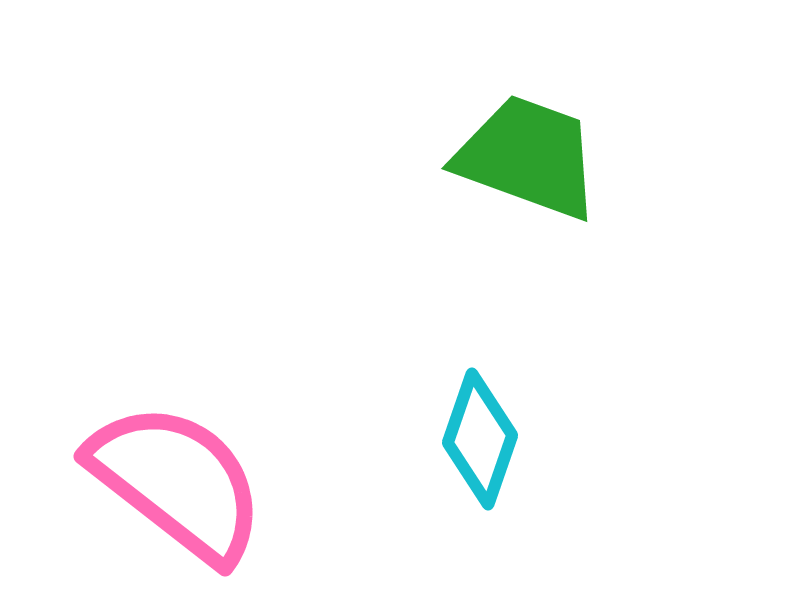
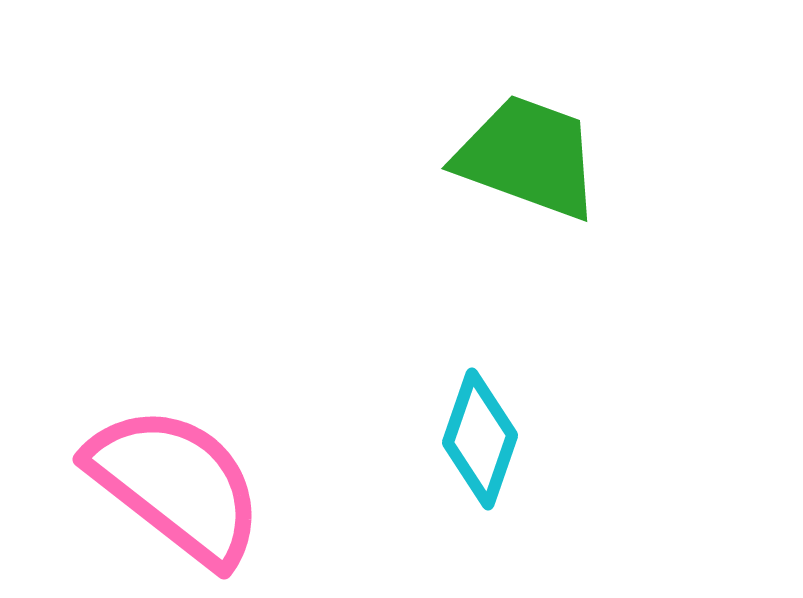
pink semicircle: moved 1 px left, 3 px down
